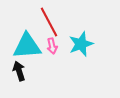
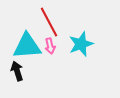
pink arrow: moved 2 px left
black arrow: moved 2 px left
